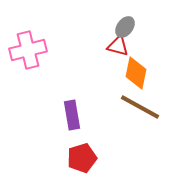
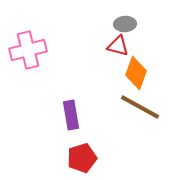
gray ellipse: moved 3 px up; rotated 50 degrees clockwise
orange diamond: rotated 8 degrees clockwise
purple rectangle: moved 1 px left
